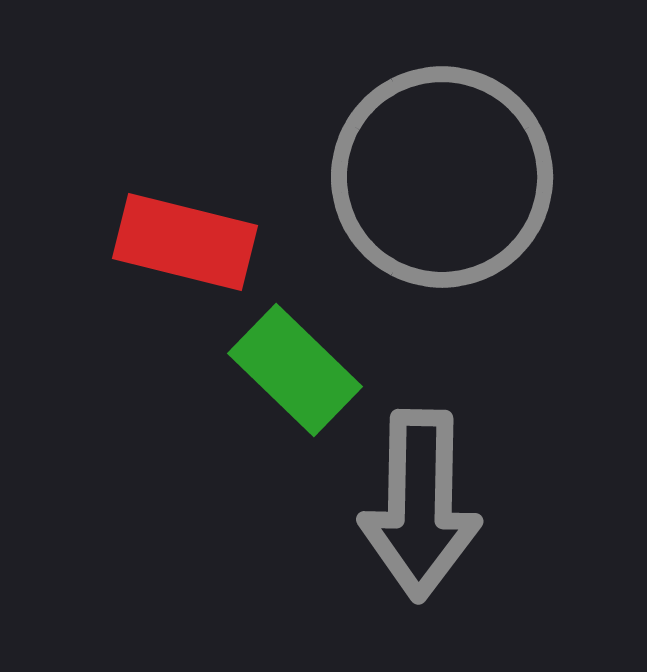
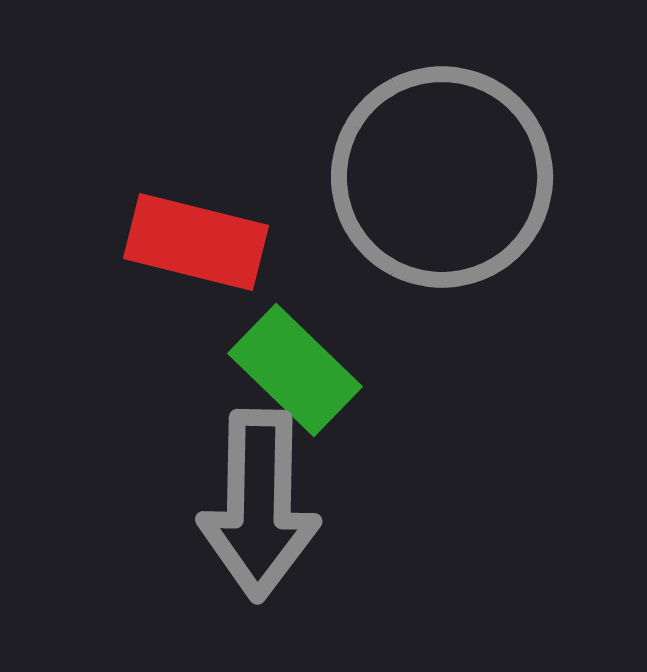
red rectangle: moved 11 px right
gray arrow: moved 161 px left
